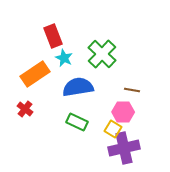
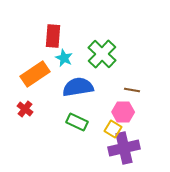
red rectangle: rotated 25 degrees clockwise
